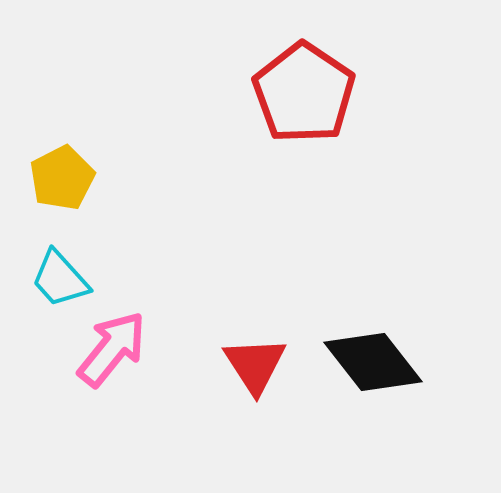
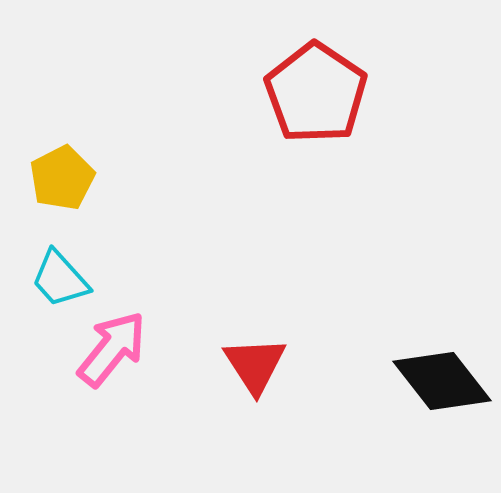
red pentagon: moved 12 px right
black diamond: moved 69 px right, 19 px down
